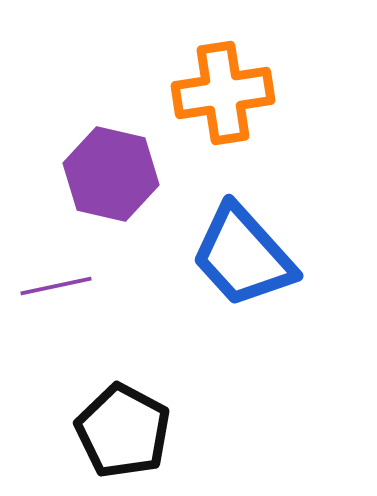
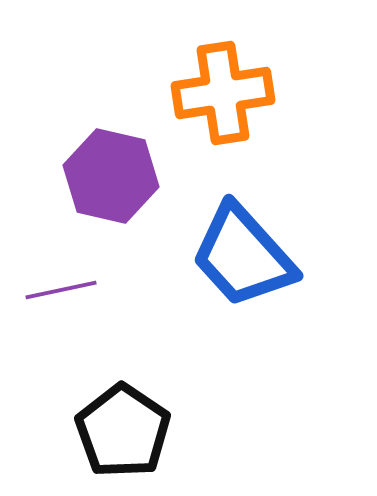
purple hexagon: moved 2 px down
purple line: moved 5 px right, 4 px down
black pentagon: rotated 6 degrees clockwise
